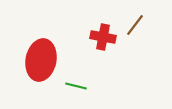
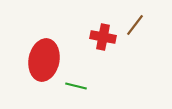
red ellipse: moved 3 px right
